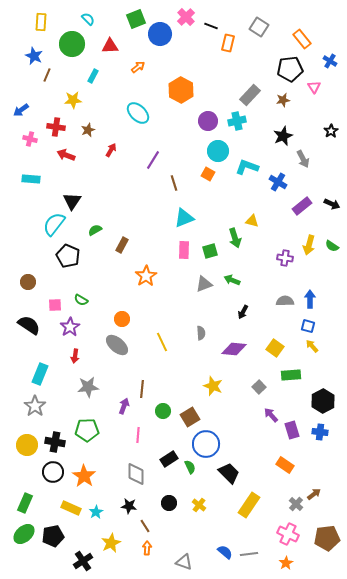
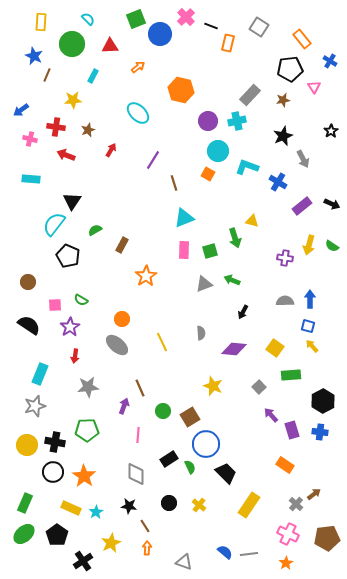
orange hexagon at (181, 90): rotated 15 degrees counterclockwise
brown line at (142, 389): moved 2 px left, 1 px up; rotated 30 degrees counterclockwise
gray star at (35, 406): rotated 20 degrees clockwise
black trapezoid at (229, 473): moved 3 px left
black pentagon at (53, 536): moved 4 px right, 1 px up; rotated 25 degrees counterclockwise
